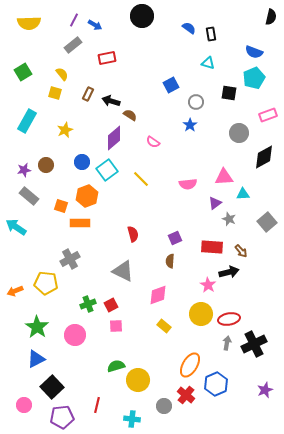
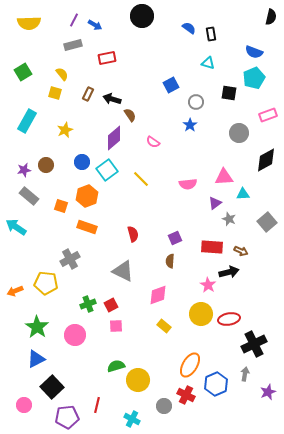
gray rectangle at (73, 45): rotated 24 degrees clockwise
black arrow at (111, 101): moved 1 px right, 2 px up
brown semicircle at (130, 115): rotated 24 degrees clockwise
black diamond at (264, 157): moved 2 px right, 3 px down
orange rectangle at (80, 223): moved 7 px right, 4 px down; rotated 18 degrees clockwise
brown arrow at (241, 251): rotated 24 degrees counterclockwise
gray arrow at (227, 343): moved 18 px right, 31 px down
purple star at (265, 390): moved 3 px right, 2 px down
red cross at (186, 395): rotated 12 degrees counterclockwise
purple pentagon at (62, 417): moved 5 px right
cyan cross at (132, 419): rotated 21 degrees clockwise
